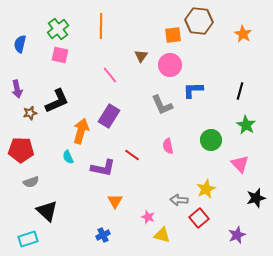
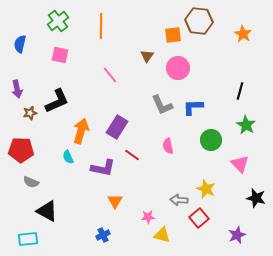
green cross: moved 8 px up
brown triangle: moved 6 px right
pink circle: moved 8 px right, 3 px down
blue L-shape: moved 17 px down
purple rectangle: moved 8 px right, 11 px down
gray semicircle: rotated 42 degrees clockwise
yellow star: rotated 24 degrees counterclockwise
black star: rotated 30 degrees clockwise
black triangle: rotated 15 degrees counterclockwise
pink star: rotated 24 degrees counterclockwise
cyan rectangle: rotated 12 degrees clockwise
